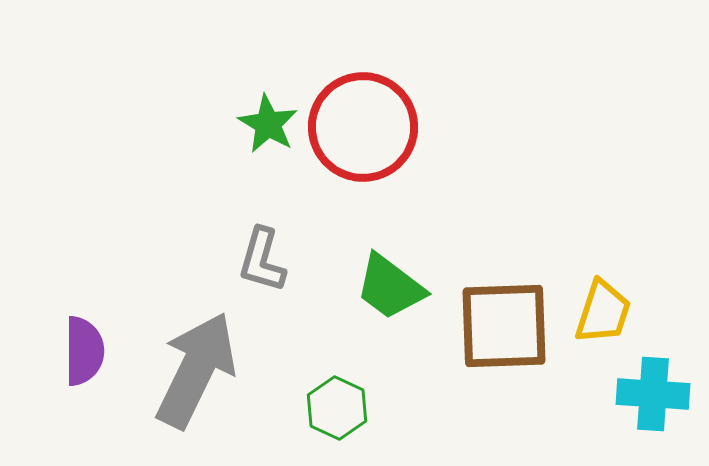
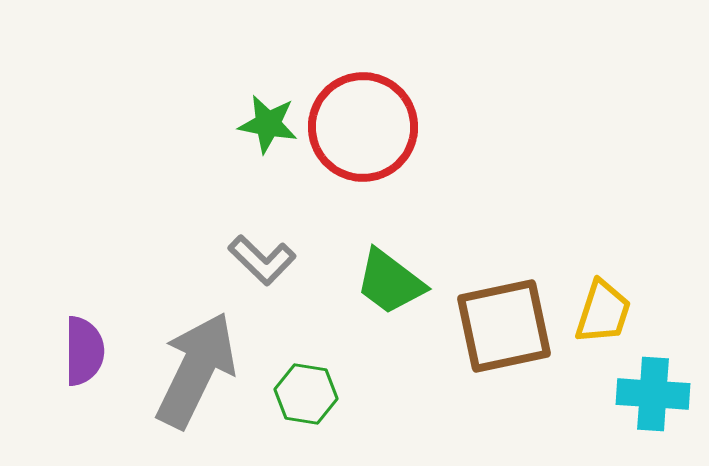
green star: rotated 20 degrees counterclockwise
gray L-shape: rotated 62 degrees counterclockwise
green trapezoid: moved 5 px up
brown square: rotated 10 degrees counterclockwise
green hexagon: moved 31 px left, 14 px up; rotated 16 degrees counterclockwise
